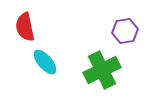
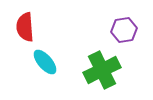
red semicircle: rotated 8 degrees clockwise
purple hexagon: moved 1 px left, 1 px up
